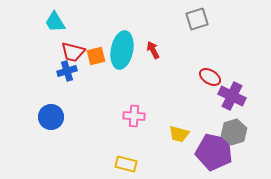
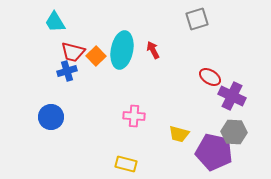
orange square: rotated 30 degrees counterclockwise
gray hexagon: rotated 20 degrees clockwise
